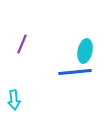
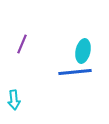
cyan ellipse: moved 2 px left
